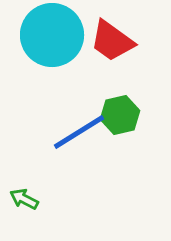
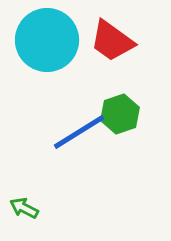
cyan circle: moved 5 px left, 5 px down
green hexagon: moved 1 px up; rotated 6 degrees counterclockwise
green arrow: moved 9 px down
